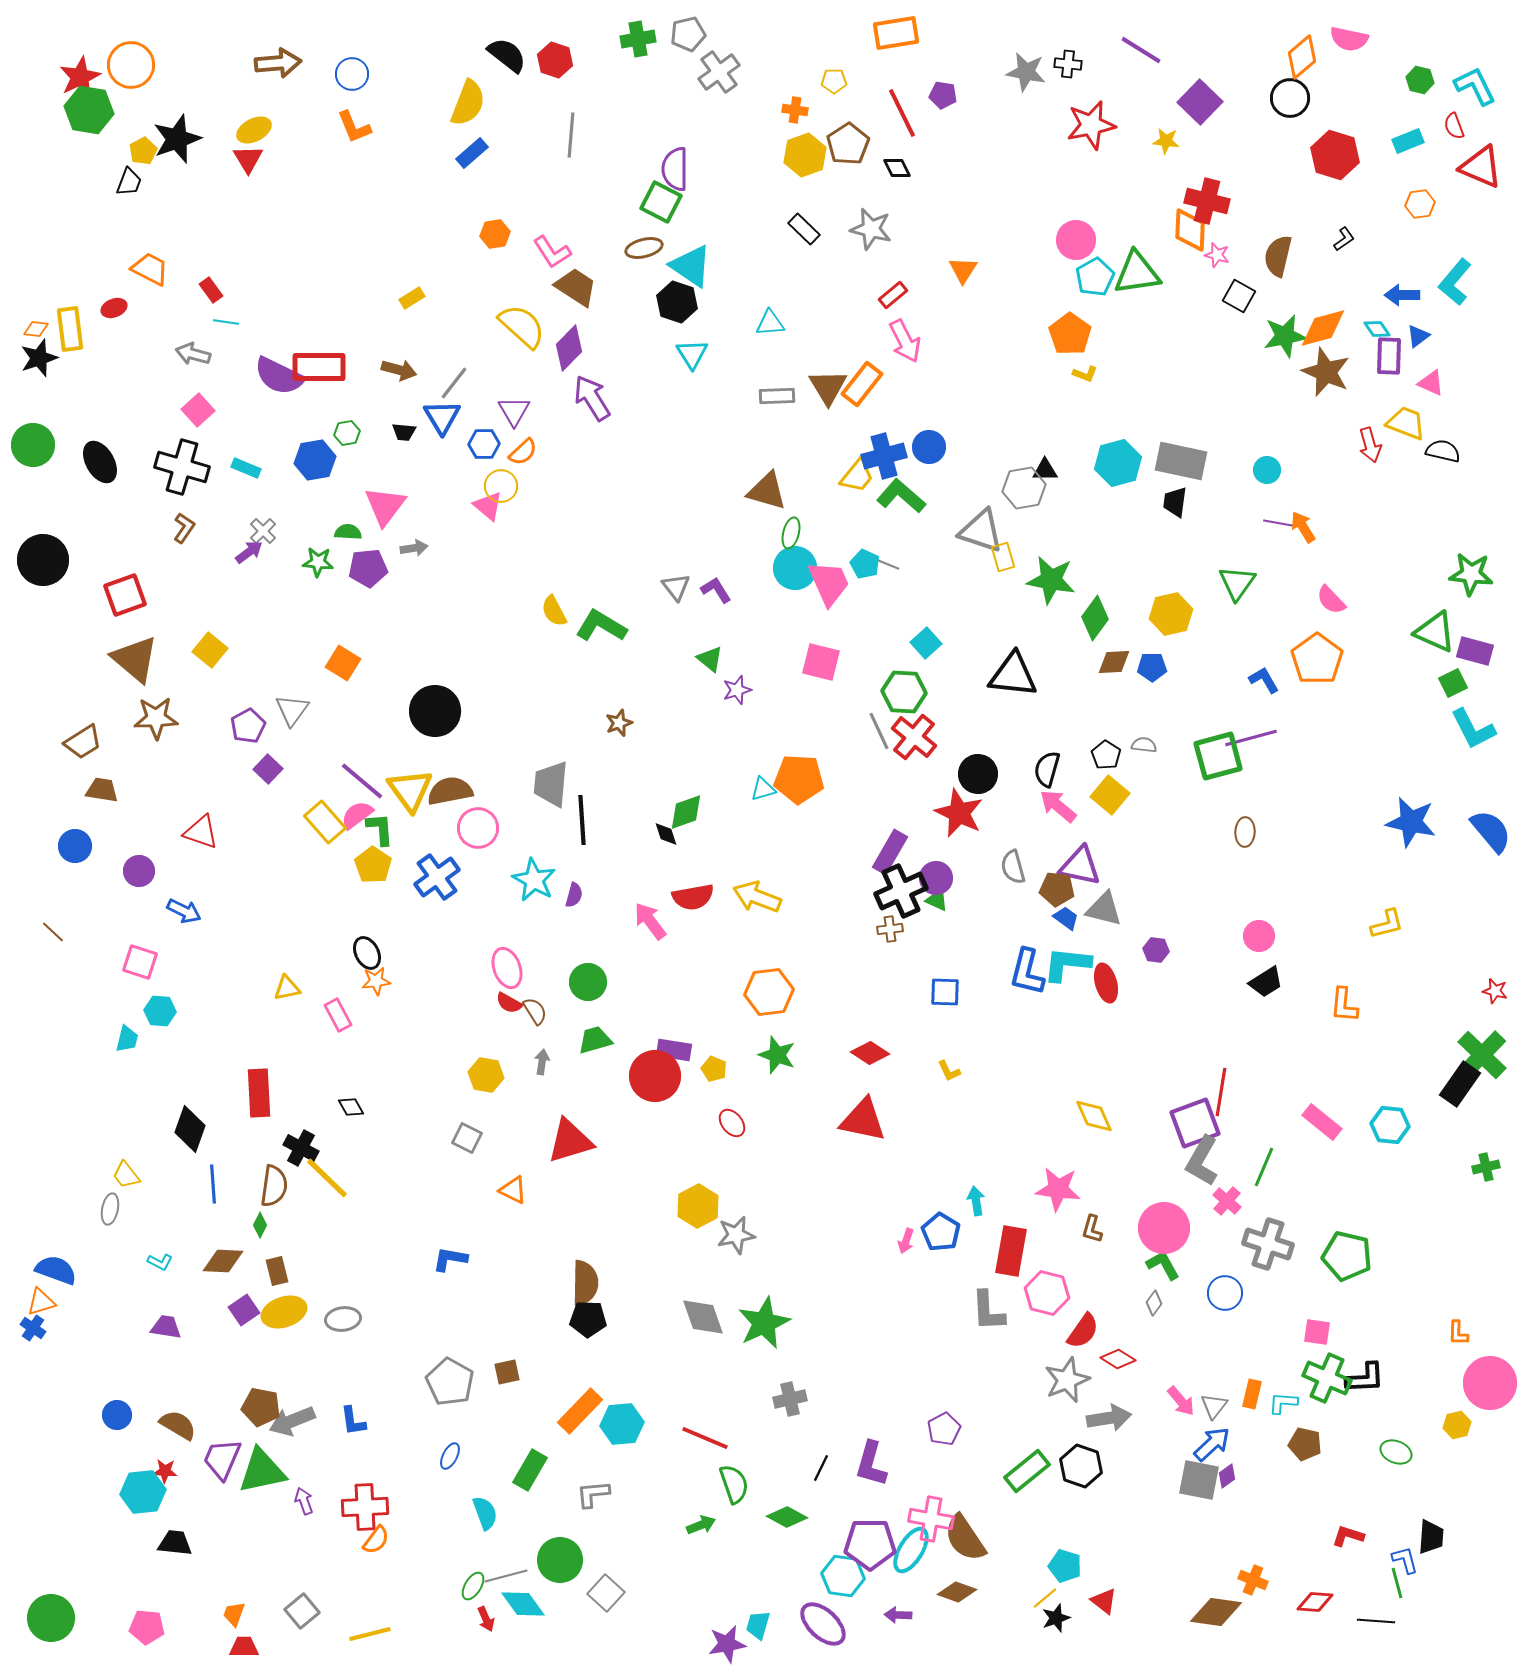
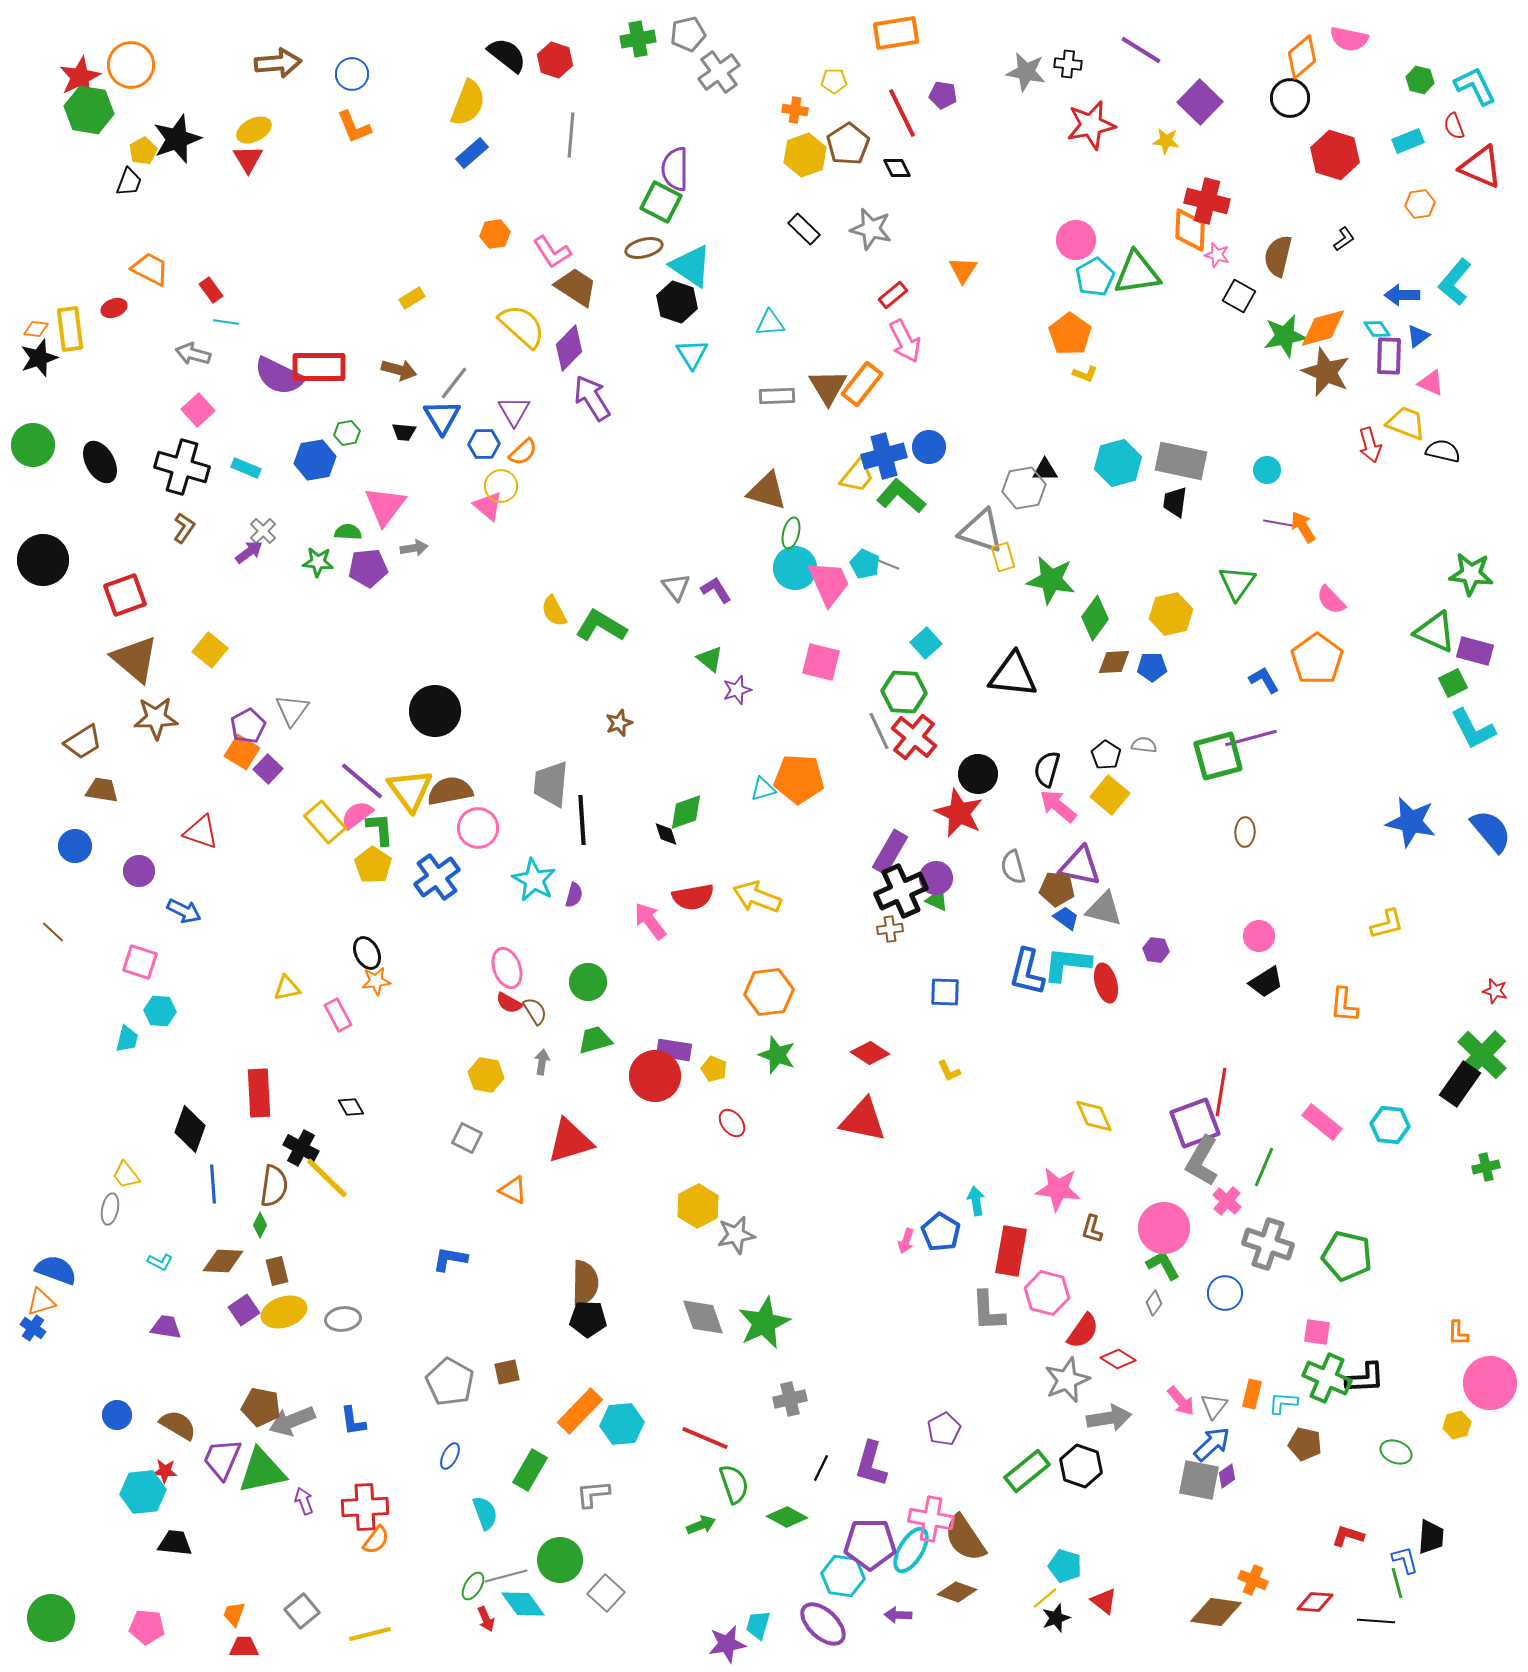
orange square at (343, 663): moved 101 px left, 89 px down
